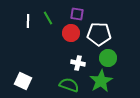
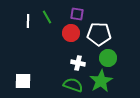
green line: moved 1 px left, 1 px up
white square: rotated 24 degrees counterclockwise
green semicircle: moved 4 px right
